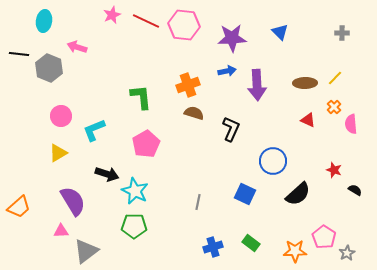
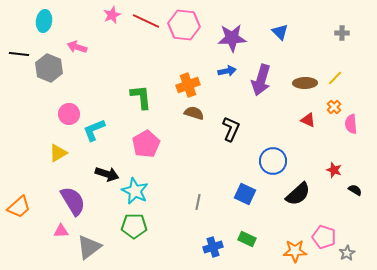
purple arrow at (257, 85): moved 4 px right, 5 px up; rotated 20 degrees clockwise
pink circle at (61, 116): moved 8 px right, 2 px up
pink pentagon at (324, 237): rotated 15 degrees counterclockwise
green rectangle at (251, 243): moved 4 px left, 4 px up; rotated 12 degrees counterclockwise
gray triangle at (86, 251): moved 3 px right, 4 px up
